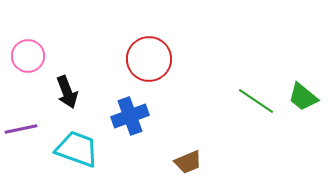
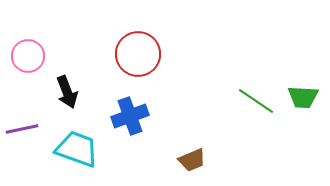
red circle: moved 11 px left, 5 px up
green trapezoid: rotated 36 degrees counterclockwise
purple line: moved 1 px right
brown trapezoid: moved 4 px right, 2 px up
